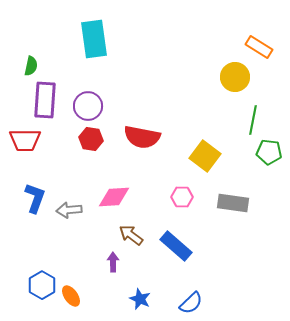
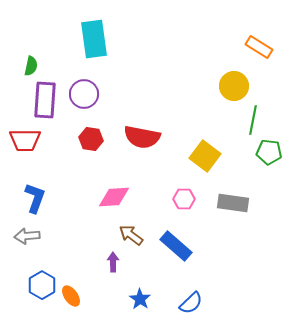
yellow circle: moved 1 px left, 9 px down
purple circle: moved 4 px left, 12 px up
pink hexagon: moved 2 px right, 2 px down
gray arrow: moved 42 px left, 26 px down
blue star: rotated 10 degrees clockwise
